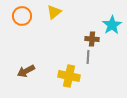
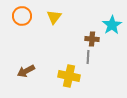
yellow triangle: moved 5 px down; rotated 14 degrees counterclockwise
